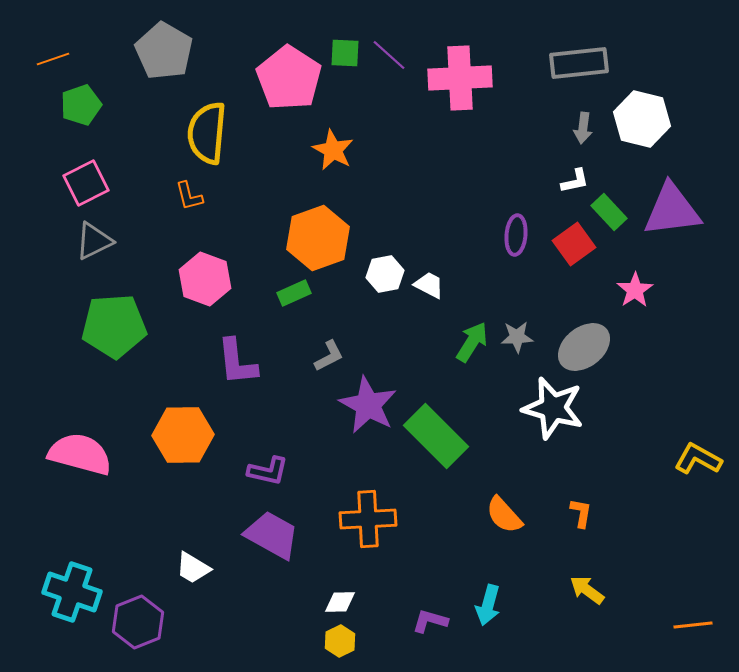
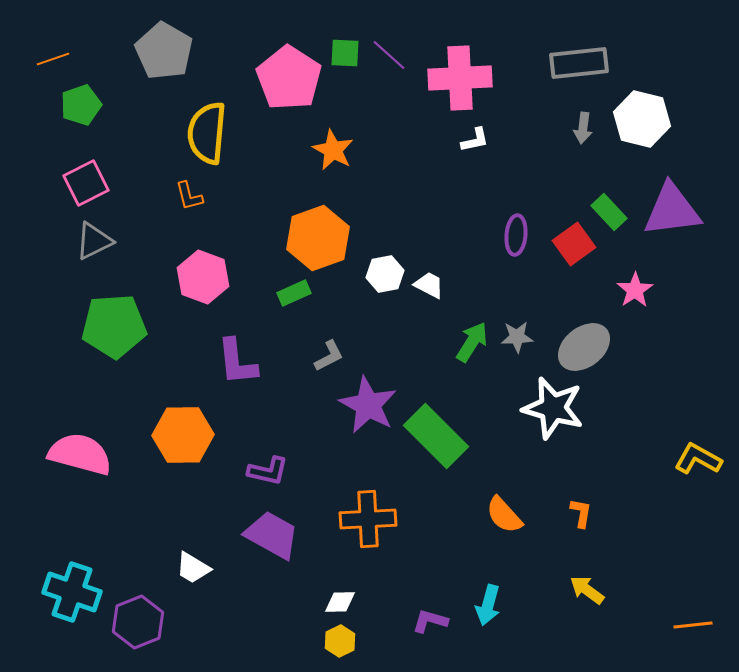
white L-shape at (575, 181): moved 100 px left, 41 px up
pink hexagon at (205, 279): moved 2 px left, 2 px up
